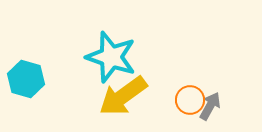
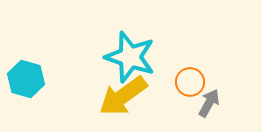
cyan star: moved 19 px right
orange circle: moved 18 px up
gray arrow: moved 1 px left, 3 px up
